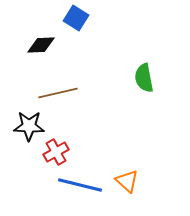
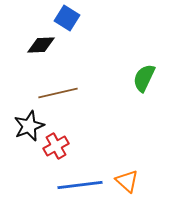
blue square: moved 9 px left
green semicircle: rotated 36 degrees clockwise
black star: rotated 24 degrees counterclockwise
red cross: moved 6 px up
blue line: rotated 21 degrees counterclockwise
